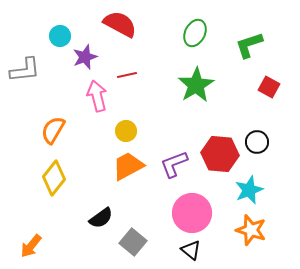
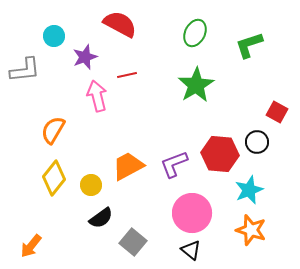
cyan circle: moved 6 px left
red square: moved 8 px right, 25 px down
yellow circle: moved 35 px left, 54 px down
